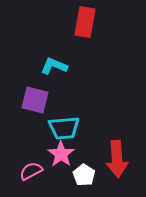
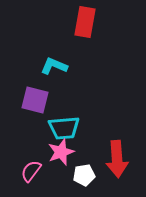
pink star: moved 2 px up; rotated 16 degrees clockwise
pink semicircle: rotated 25 degrees counterclockwise
white pentagon: rotated 30 degrees clockwise
